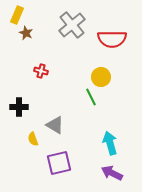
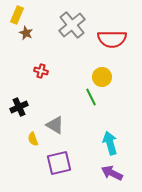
yellow circle: moved 1 px right
black cross: rotated 24 degrees counterclockwise
